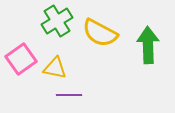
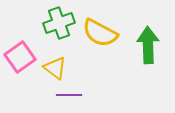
green cross: moved 2 px right, 2 px down; rotated 12 degrees clockwise
pink square: moved 1 px left, 2 px up
yellow triangle: rotated 25 degrees clockwise
